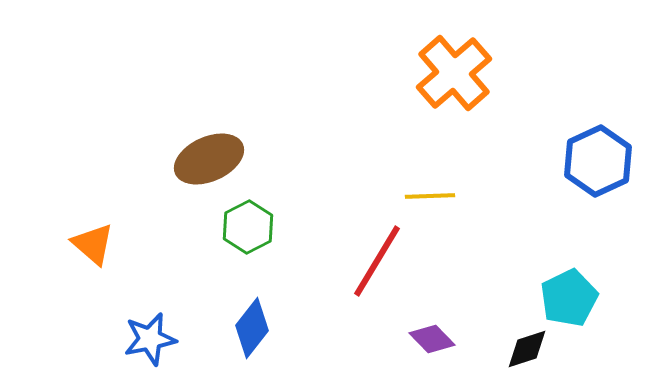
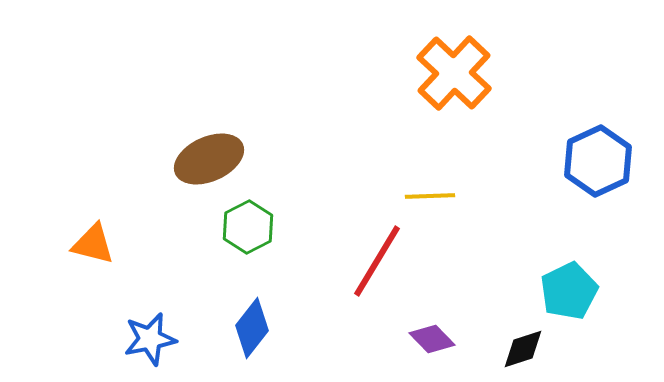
orange cross: rotated 6 degrees counterclockwise
orange triangle: rotated 27 degrees counterclockwise
cyan pentagon: moved 7 px up
black diamond: moved 4 px left
